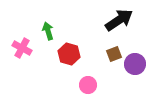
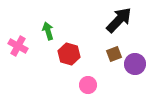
black arrow: rotated 12 degrees counterclockwise
pink cross: moved 4 px left, 2 px up
